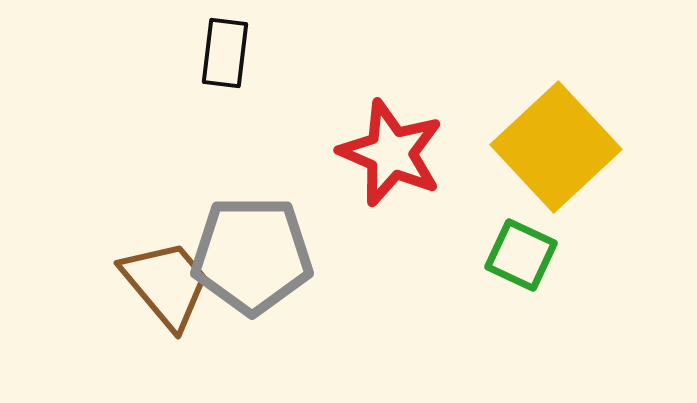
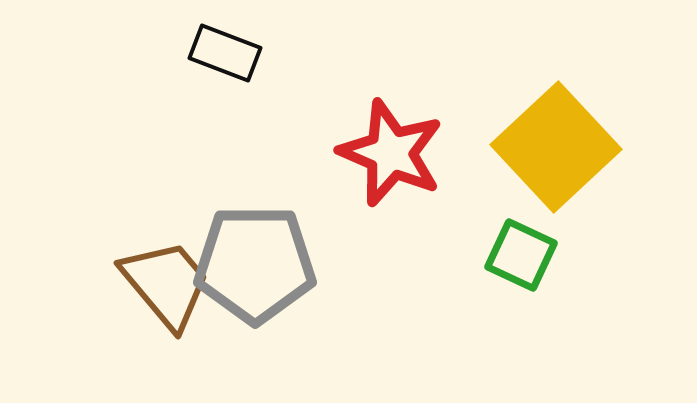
black rectangle: rotated 76 degrees counterclockwise
gray pentagon: moved 3 px right, 9 px down
